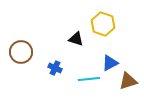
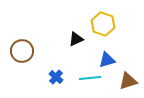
black triangle: rotated 42 degrees counterclockwise
brown circle: moved 1 px right, 1 px up
blue triangle: moved 3 px left, 3 px up; rotated 12 degrees clockwise
blue cross: moved 1 px right, 9 px down; rotated 16 degrees clockwise
cyan line: moved 1 px right, 1 px up
